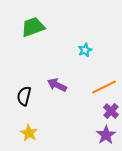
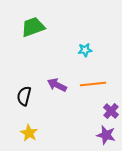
cyan star: rotated 16 degrees clockwise
orange line: moved 11 px left, 3 px up; rotated 20 degrees clockwise
purple star: rotated 24 degrees counterclockwise
